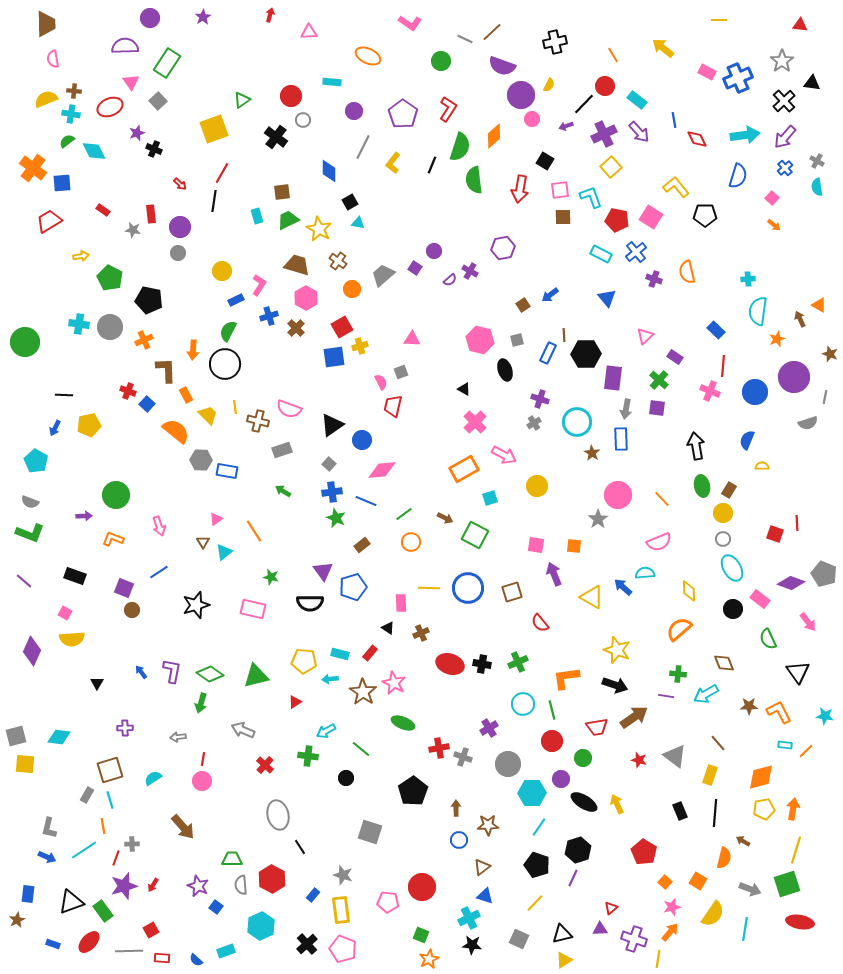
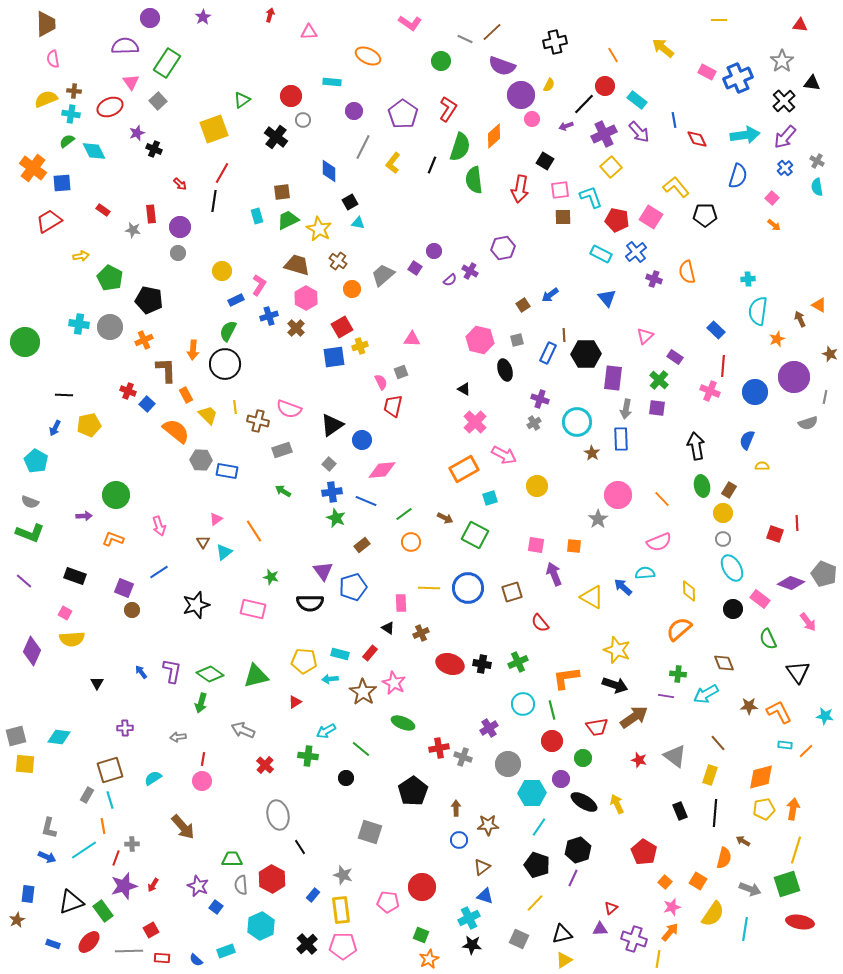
pink pentagon at (343, 949): moved 3 px up; rotated 20 degrees counterclockwise
